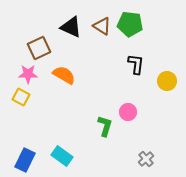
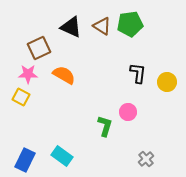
green pentagon: rotated 15 degrees counterclockwise
black L-shape: moved 2 px right, 9 px down
yellow circle: moved 1 px down
